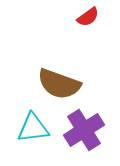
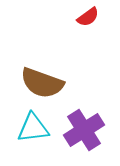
brown semicircle: moved 17 px left, 1 px up
